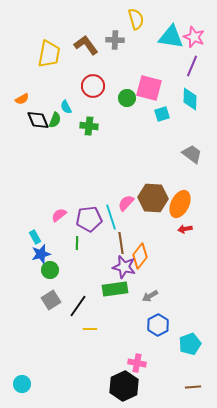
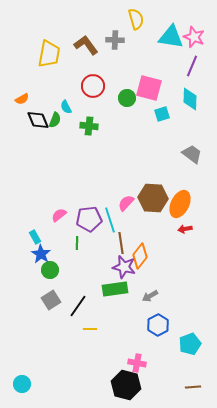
cyan line at (111, 217): moved 1 px left, 3 px down
blue star at (41, 254): rotated 24 degrees counterclockwise
black hexagon at (124, 386): moved 2 px right, 1 px up; rotated 20 degrees counterclockwise
